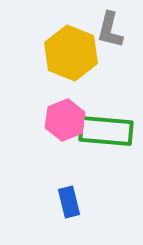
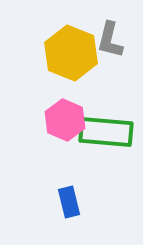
gray L-shape: moved 10 px down
pink hexagon: rotated 15 degrees counterclockwise
green rectangle: moved 1 px down
